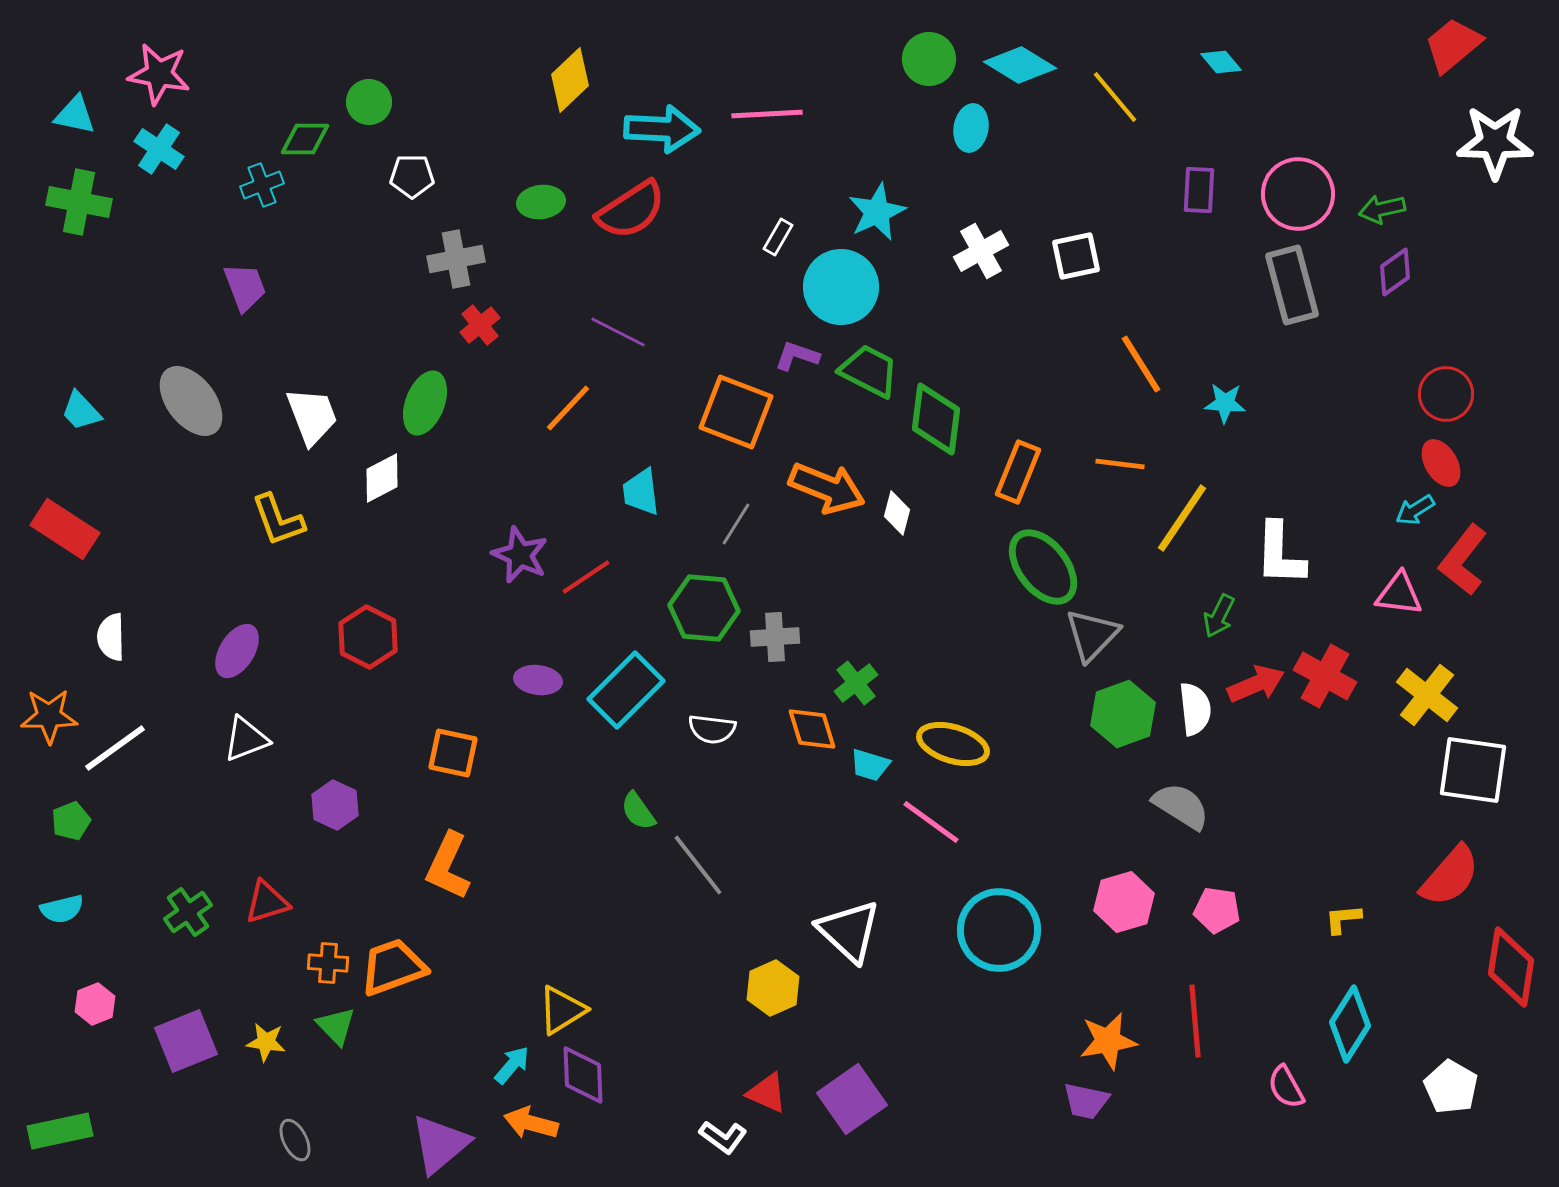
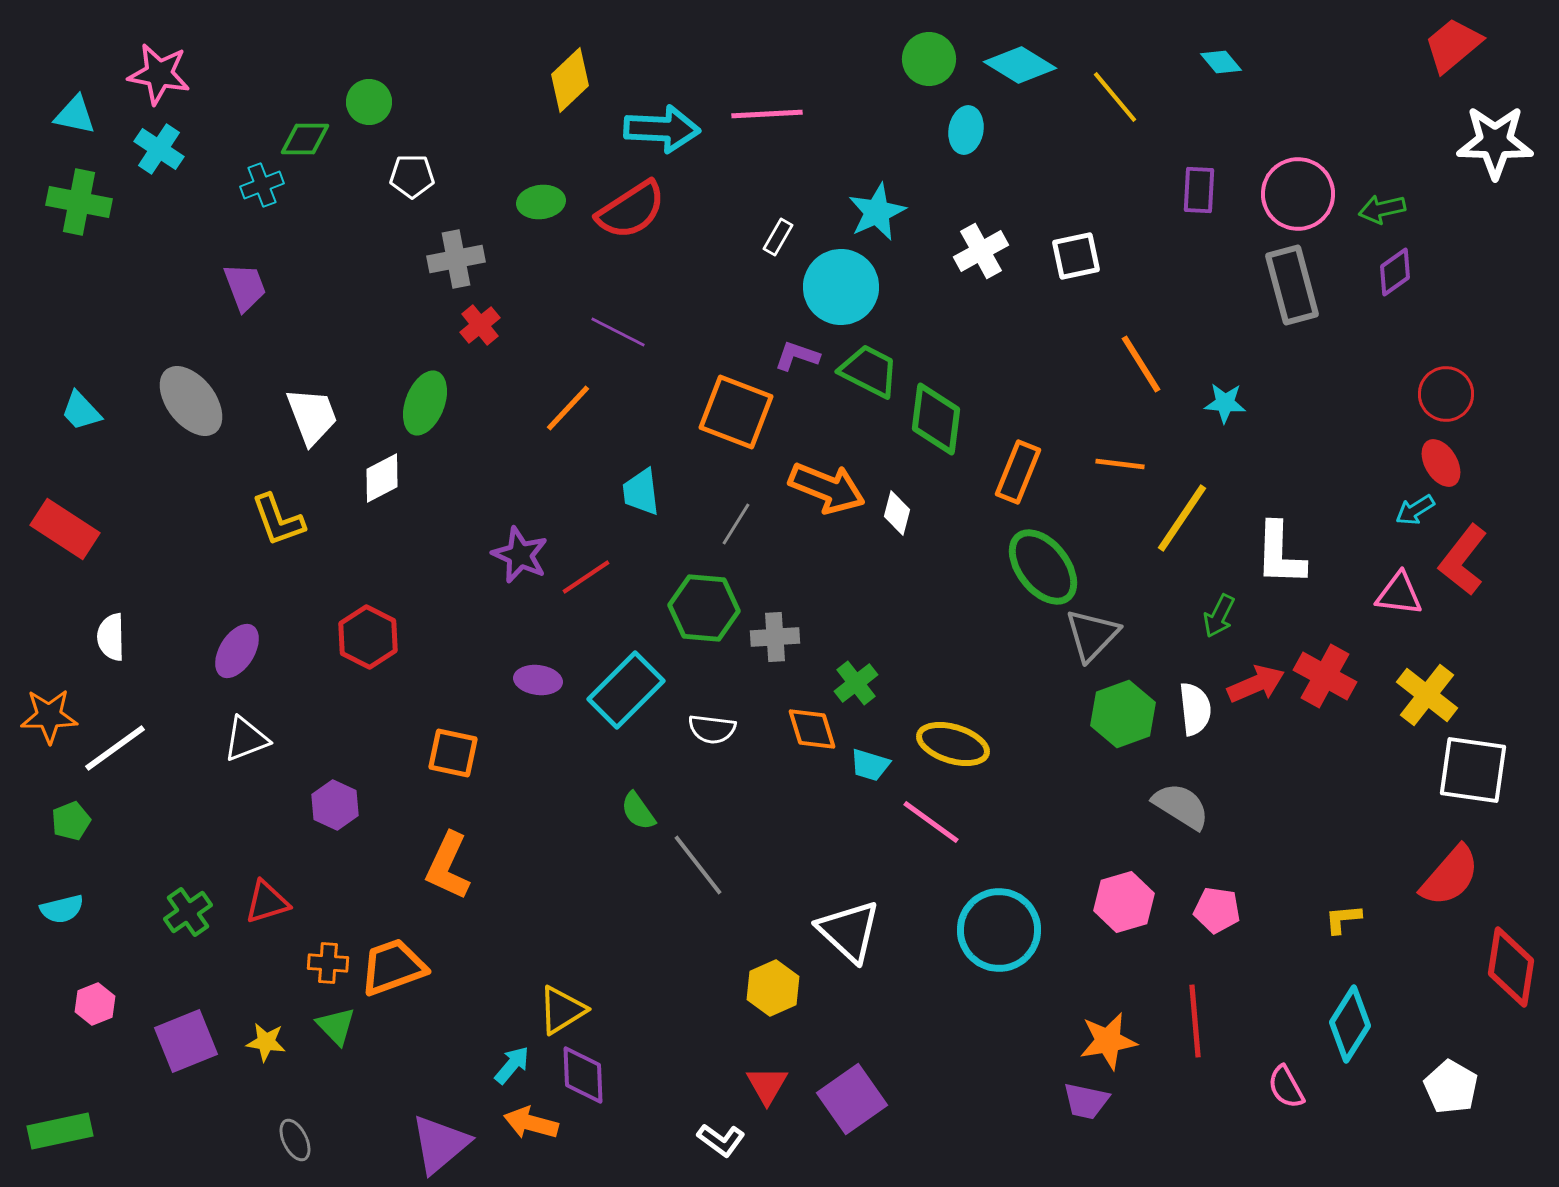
cyan ellipse at (971, 128): moved 5 px left, 2 px down
red triangle at (767, 1093): moved 8 px up; rotated 36 degrees clockwise
white L-shape at (723, 1137): moved 2 px left, 3 px down
